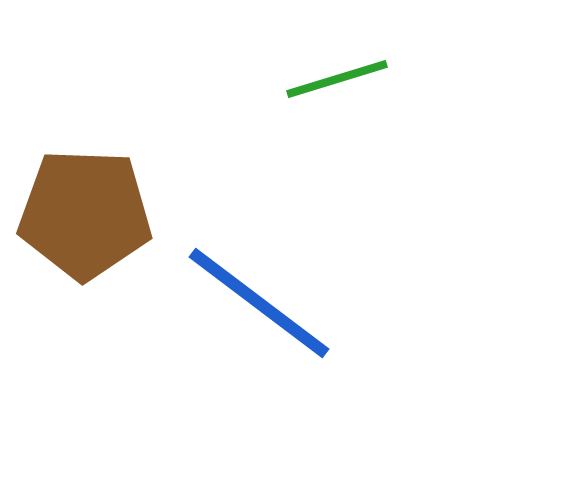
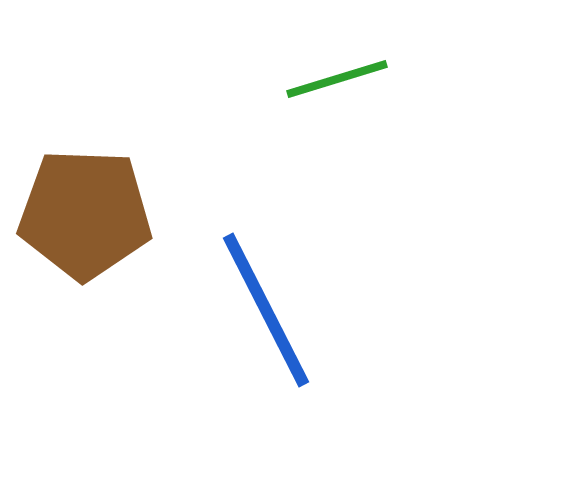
blue line: moved 7 px right, 7 px down; rotated 26 degrees clockwise
